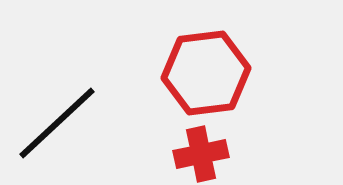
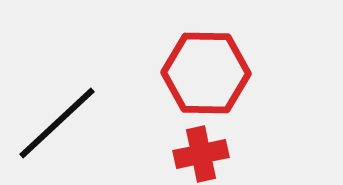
red hexagon: rotated 8 degrees clockwise
